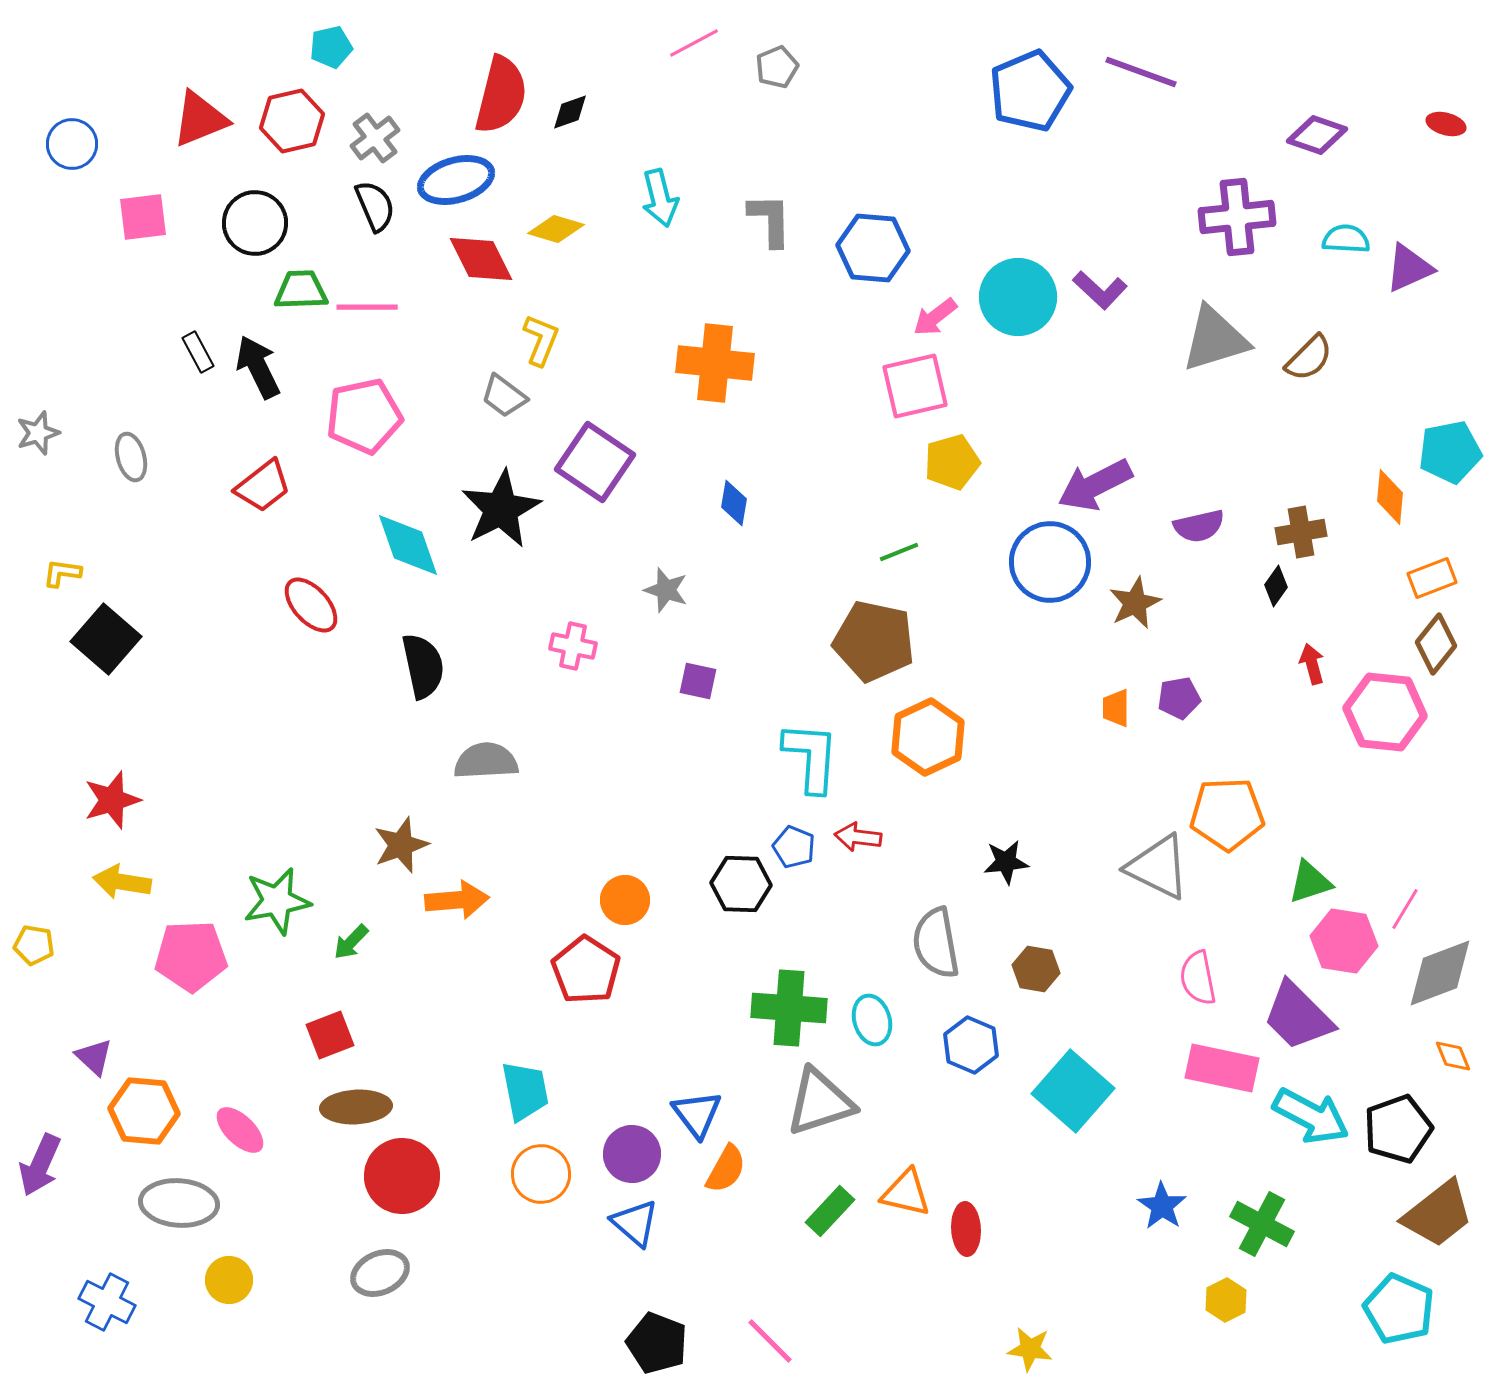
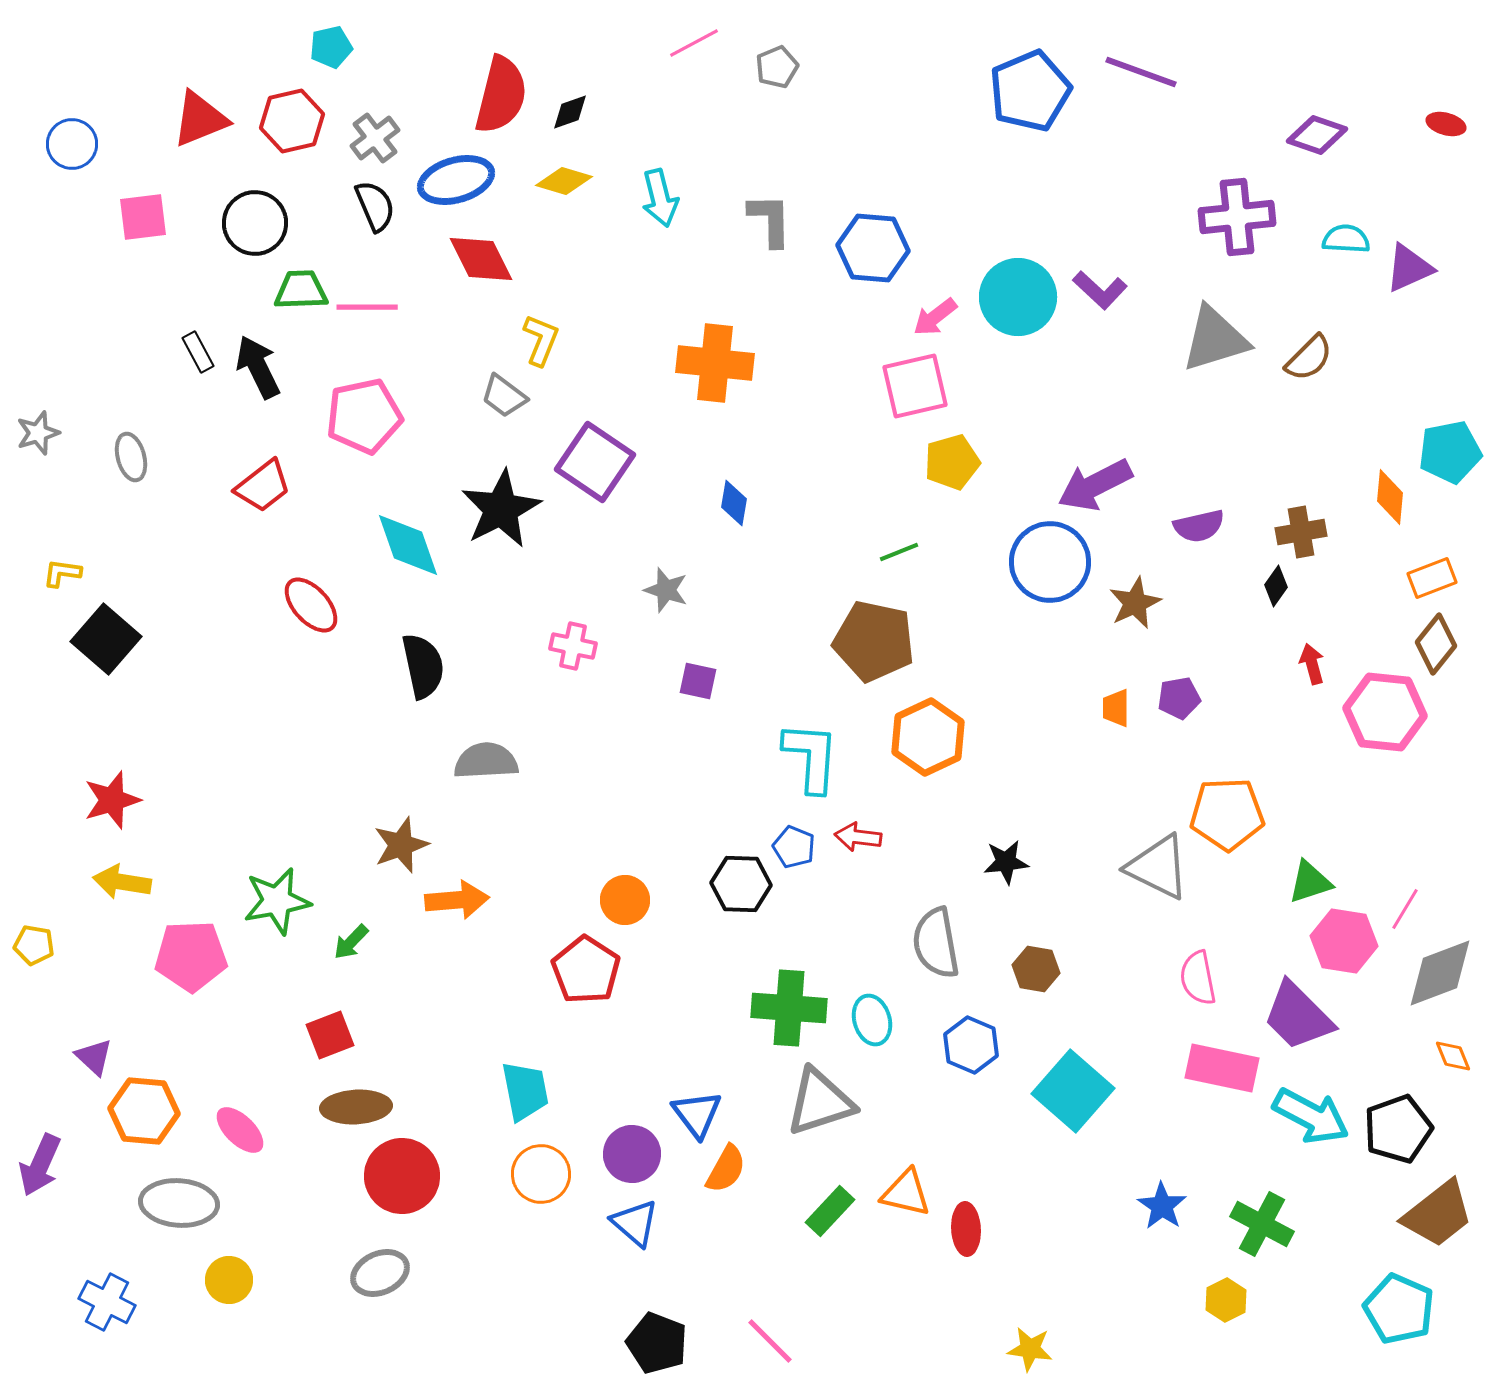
yellow diamond at (556, 229): moved 8 px right, 48 px up
